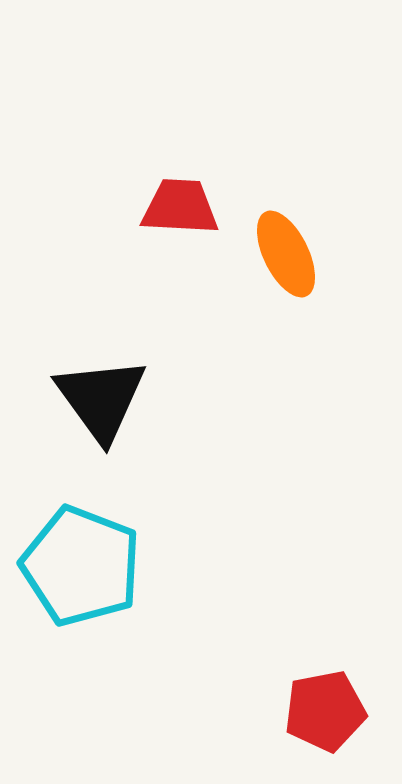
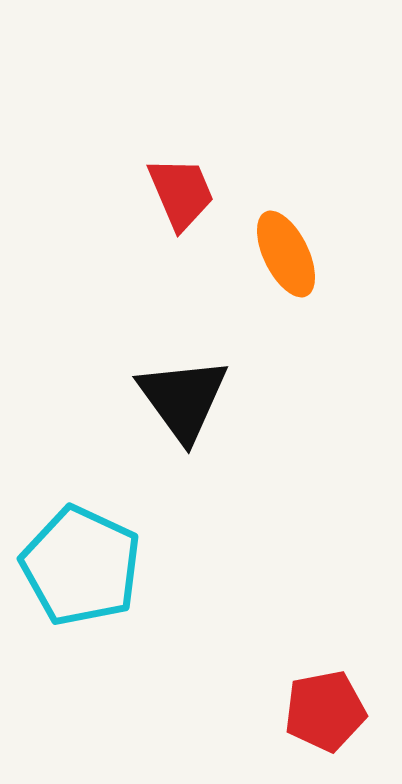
red trapezoid: moved 1 px right, 14 px up; rotated 64 degrees clockwise
black triangle: moved 82 px right
cyan pentagon: rotated 4 degrees clockwise
